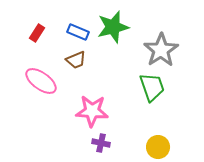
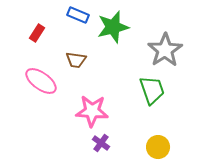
blue rectangle: moved 17 px up
gray star: moved 4 px right
brown trapezoid: rotated 30 degrees clockwise
green trapezoid: moved 3 px down
purple cross: rotated 24 degrees clockwise
